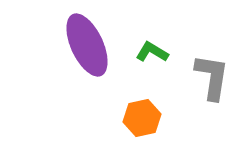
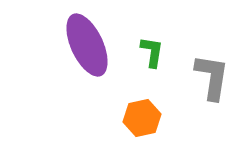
green L-shape: rotated 68 degrees clockwise
